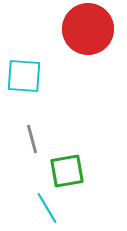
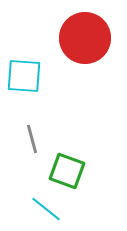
red circle: moved 3 px left, 9 px down
green square: rotated 30 degrees clockwise
cyan line: moved 1 px left, 1 px down; rotated 20 degrees counterclockwise
